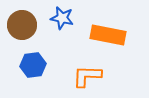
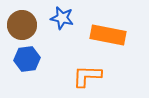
blue hexagon: moved 6 px left, 6 px up
